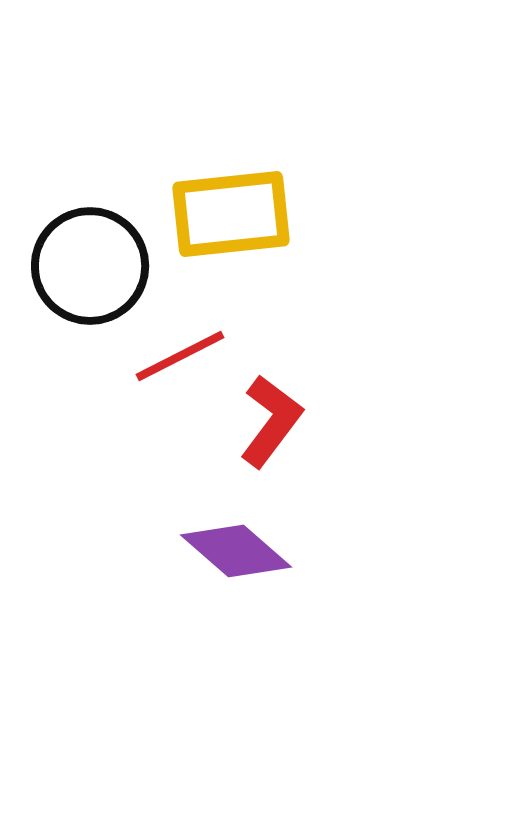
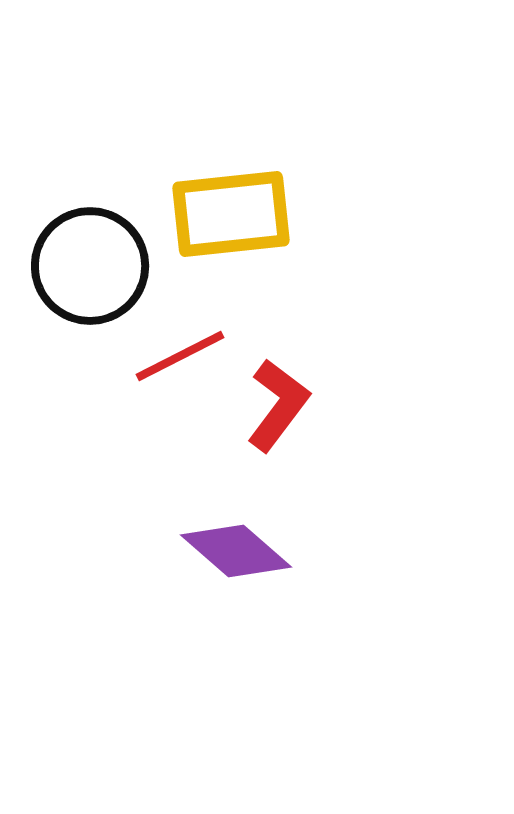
red L-shape: moved 7 px right, 16 px up
